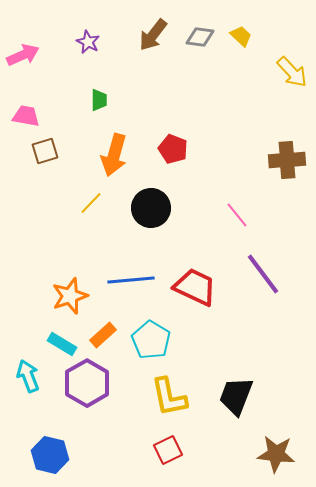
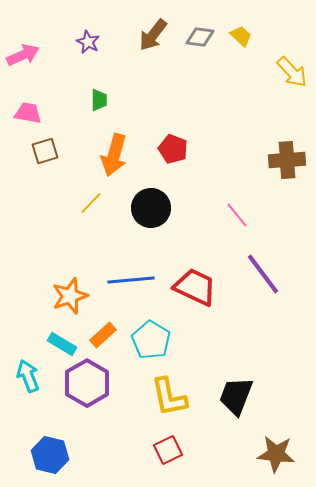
pink trapezoid: moved 2 px right, 3 px up
